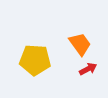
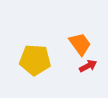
red arrow: moved 3 px up
